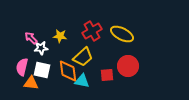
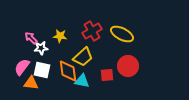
pink semicircle: rotated 24 degrees clockwise
